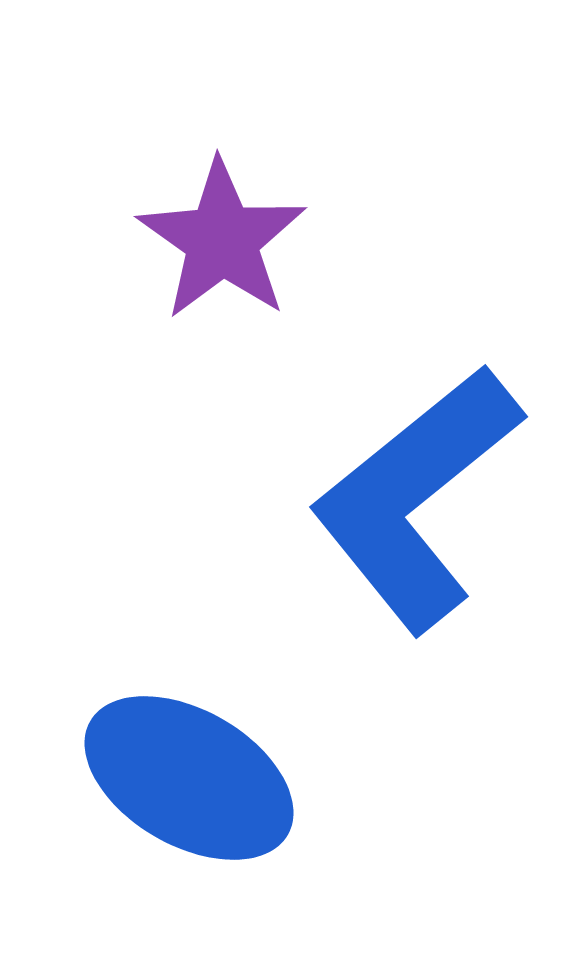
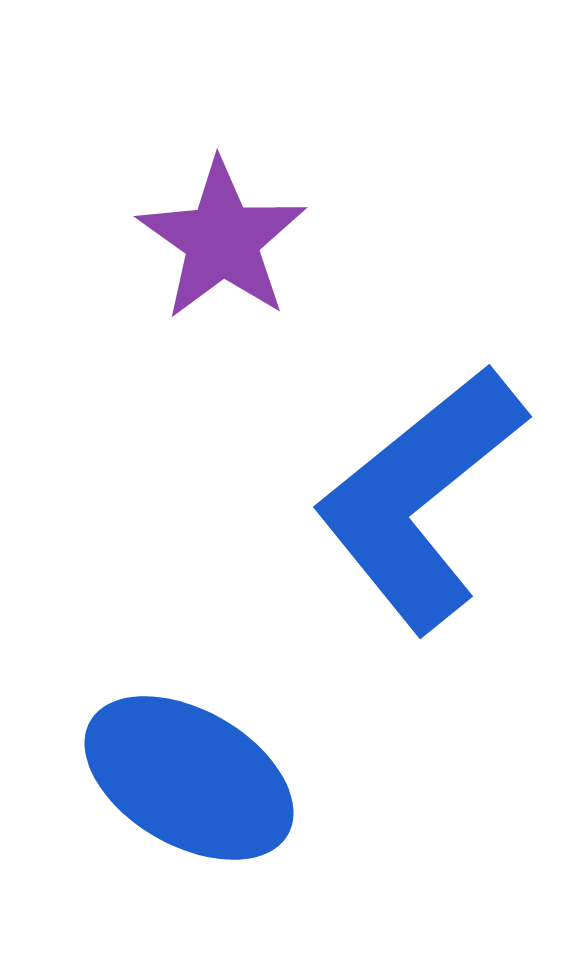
blue L-shape: moved 4 px right
